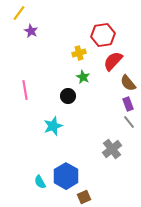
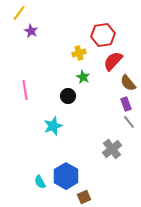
purple rectangle: moved 2 px left
